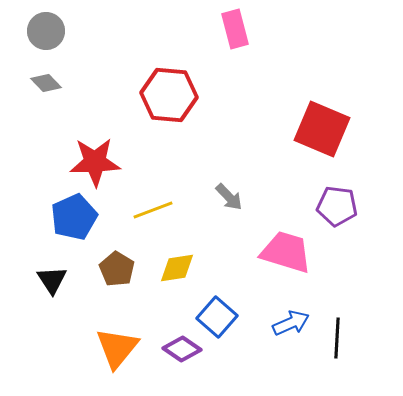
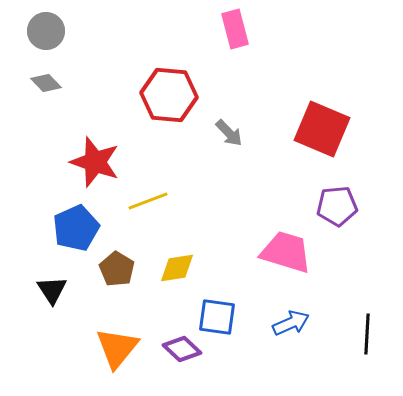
red star: rotated 21 degrees clockwise
gray arrow: moved 64 px up
purple pentagon: rotated 12 degrees counterclockwise
yellow line: moved 5 px left, 9 px up
blue pentagon: moved 2 px right, 11 px down
black triangle: moved 10 px down
blue square: rotated 33 degrees counterclockwise
black line: moved 30 px right, 4 px up
purple diamond: rotated 9 degrees clockwise
